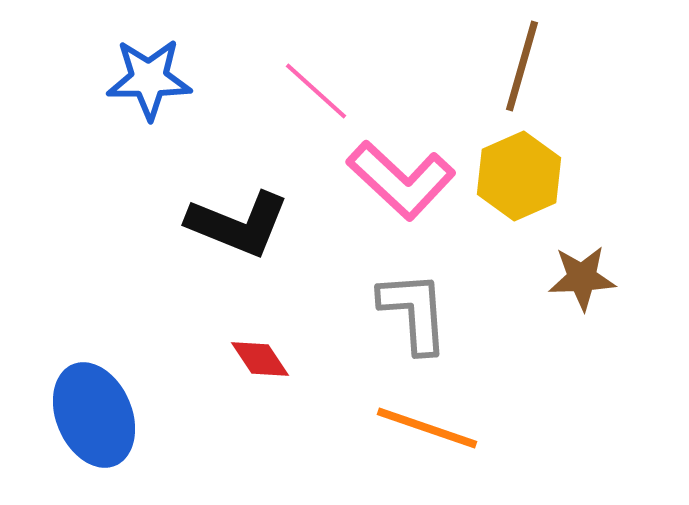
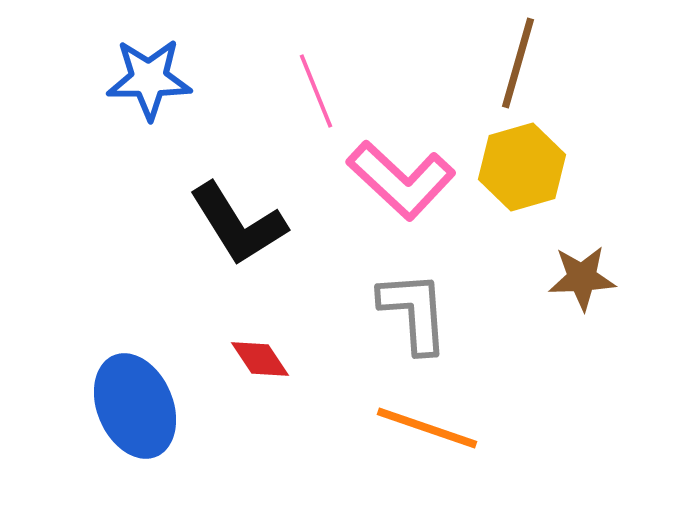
brown line: moved 4 px left, 3 px up
pink line: rotated 26 degrees clockwise
yellow hexagon: moved 3 px right, 9 px up; rotated 8 degrees clockwise
black L-shape: rotated 36 degrees clockwise
blue ellipse: moved 41 px right, 9 px up
